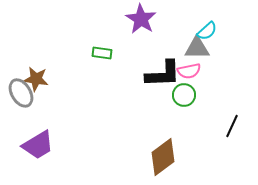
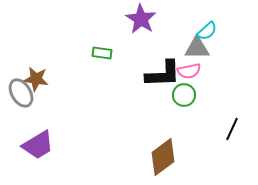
black line: moved 3 px down
